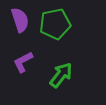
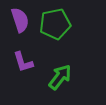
purple L-shape: rotated 80 degrees counterclockwise
green arrow: moved 1 px left, 2 px down
